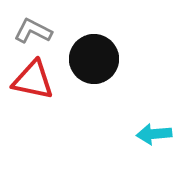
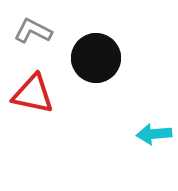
black circle: moved 2 px right, 1 px up
red triangle: moved 14 px down
